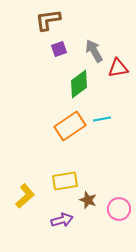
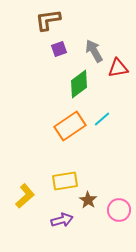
cyan line: rotated 30 degrees counterclockwise
brown star: rotated 12 degrees clockwise
pink circle: moved 1 px down
